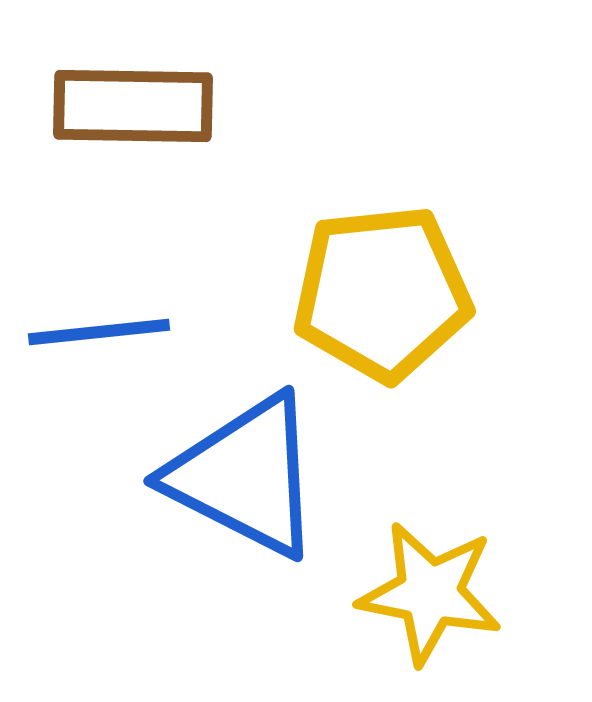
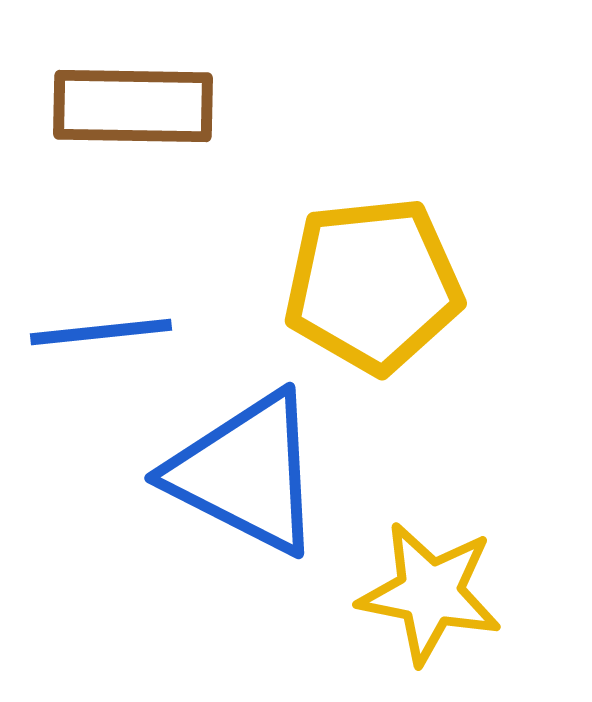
yellow pentagon: moved 9 px left, 8 px up
blue line: moved 2 px right
blue triangle: moved 1 px right, 3 px up
